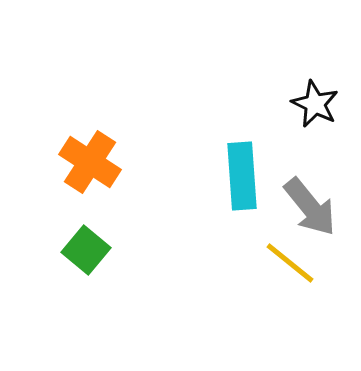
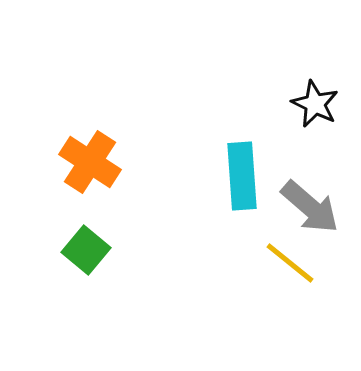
gray arrow: rotated 10 degrees counterclockwise
